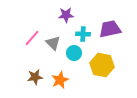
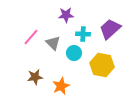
purple trapezoid: rotated 30 degrees counterclockwise
pink line: moved 1 px left, 1 px up
orange star: moved 1 px right, 6 px down
